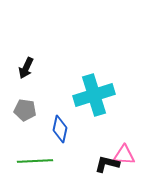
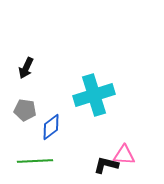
blue diamond: moved 9 px left, 2 px up; rotated 40 degrees clockwise
black L-shape: moved 1 px left, 1 px down
